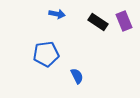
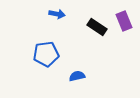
black rectangle: moved 1 px left, 5 px down
blue semicircle: rotated 77 degrees counterclockwise
